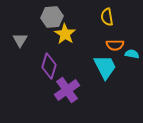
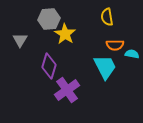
gray hexagon: moved 3 px left, 2 px down
